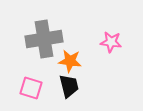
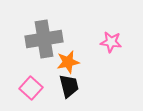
orange star: moved 2 px left, 1 px down; rotated 20 degrees counterclockwise
pink square: rotated 25 degrees clockwise
